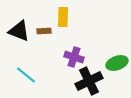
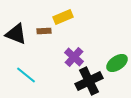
yellow rectangle: rotated 66 degrees clockwise
black triangle: moved 3 px left, 3 px down
purple cross: rotated 24 degrees clockwise
green ellipse: rotated 15 degrees counterclockwise
